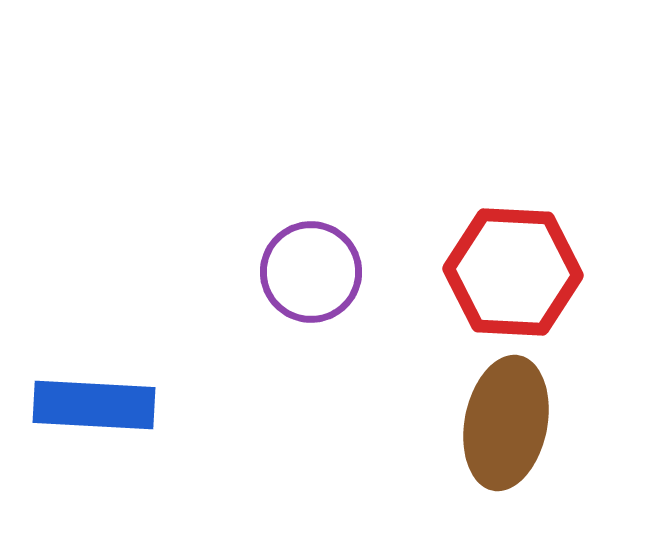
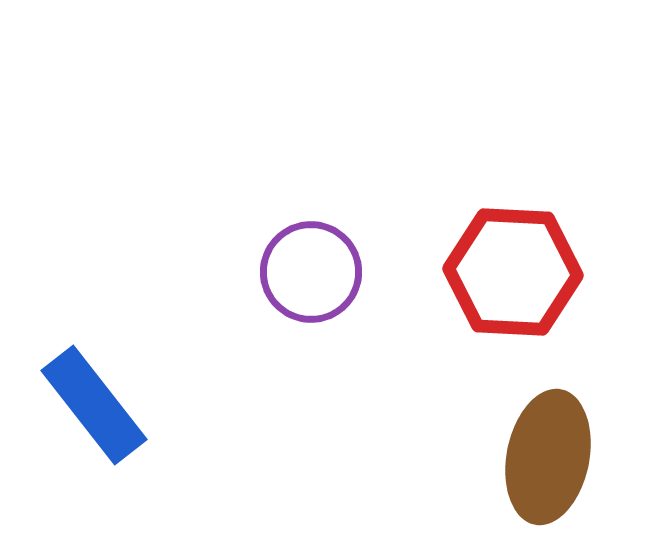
blue rectangle: rotated 49 degrees clockwise
brown ellipse: moved 42 px right, 34 px down
